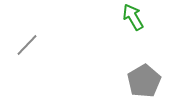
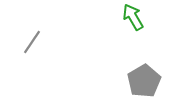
gray line: moved 5 px right, 3 px up; rotated 10 degrees counterclockwise
